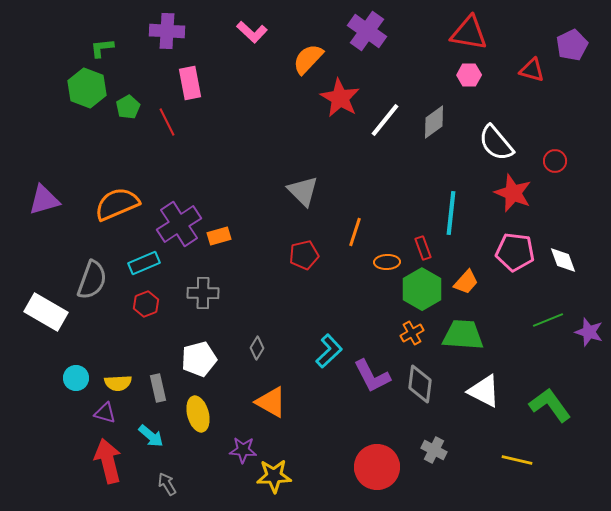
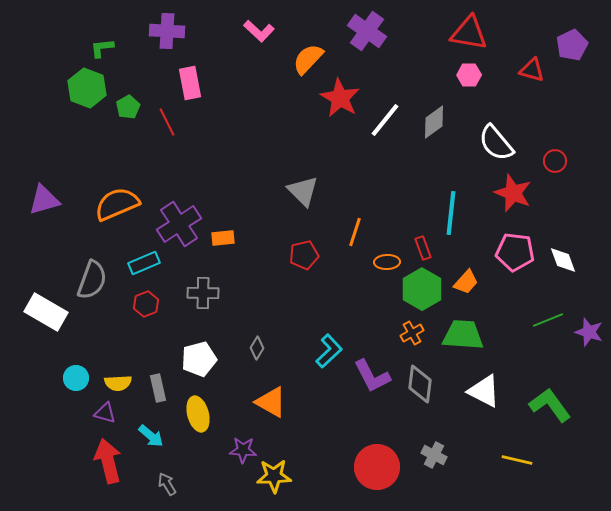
pink L-shape at (252, 32): moved 7 px right, 1 px up
orange rectangle at (219, 236): moved 4 px right, 2 px down; rotated 10 degrees clockwise
gray cross at (434, 450): moved 5 px down
